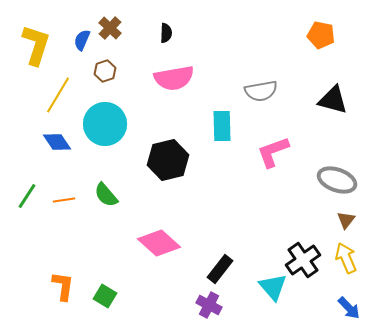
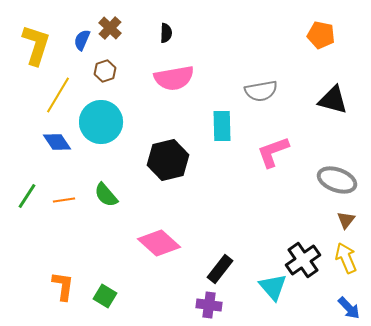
cyan circle: moved 4 px left, 2 px up
purple cross: rotated 20 degrees counterclockwise
